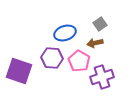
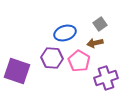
purple square: moved 2 px left
purple cross: moved 4 px right, 1 px down
